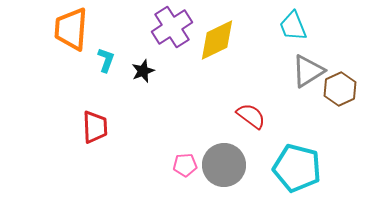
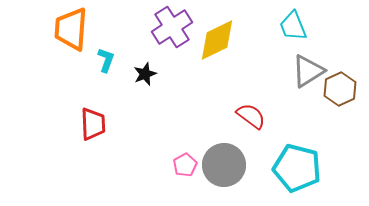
black star: moved 2 px right, 3 px down
red trapezoid: moved 2 px left, 3 px up
pink pentagon: rotated 25 degrees counterclockwise
